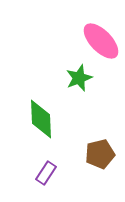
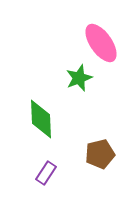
pink ellipse: moved 2 px down; rotated 9 degrees clockwise
